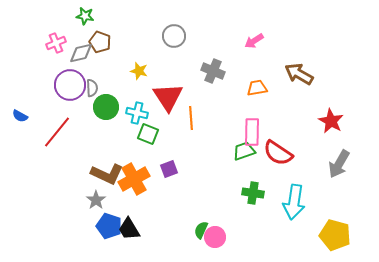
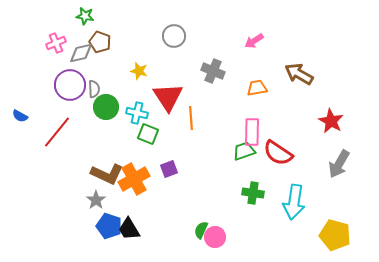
gray semicircle: moved 2 px right, 1 px down
